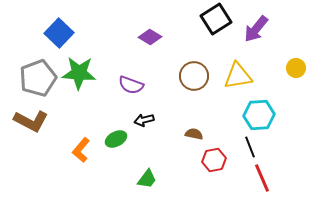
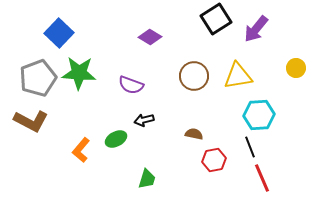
green trapezoid: rotated 20 degrees counterclockwise
